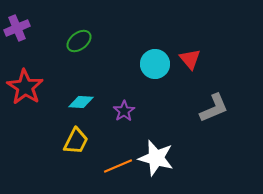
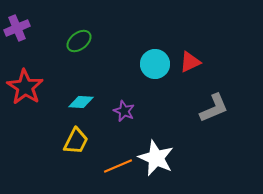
red triangle: moved 3 px down; rotated 45 degrees clockwise
purple star: rotated 15 degrees counterclockwise
white star: rotated 9 degrees clockwise
